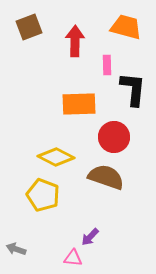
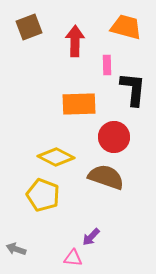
purple arrow: moved 1 px right
